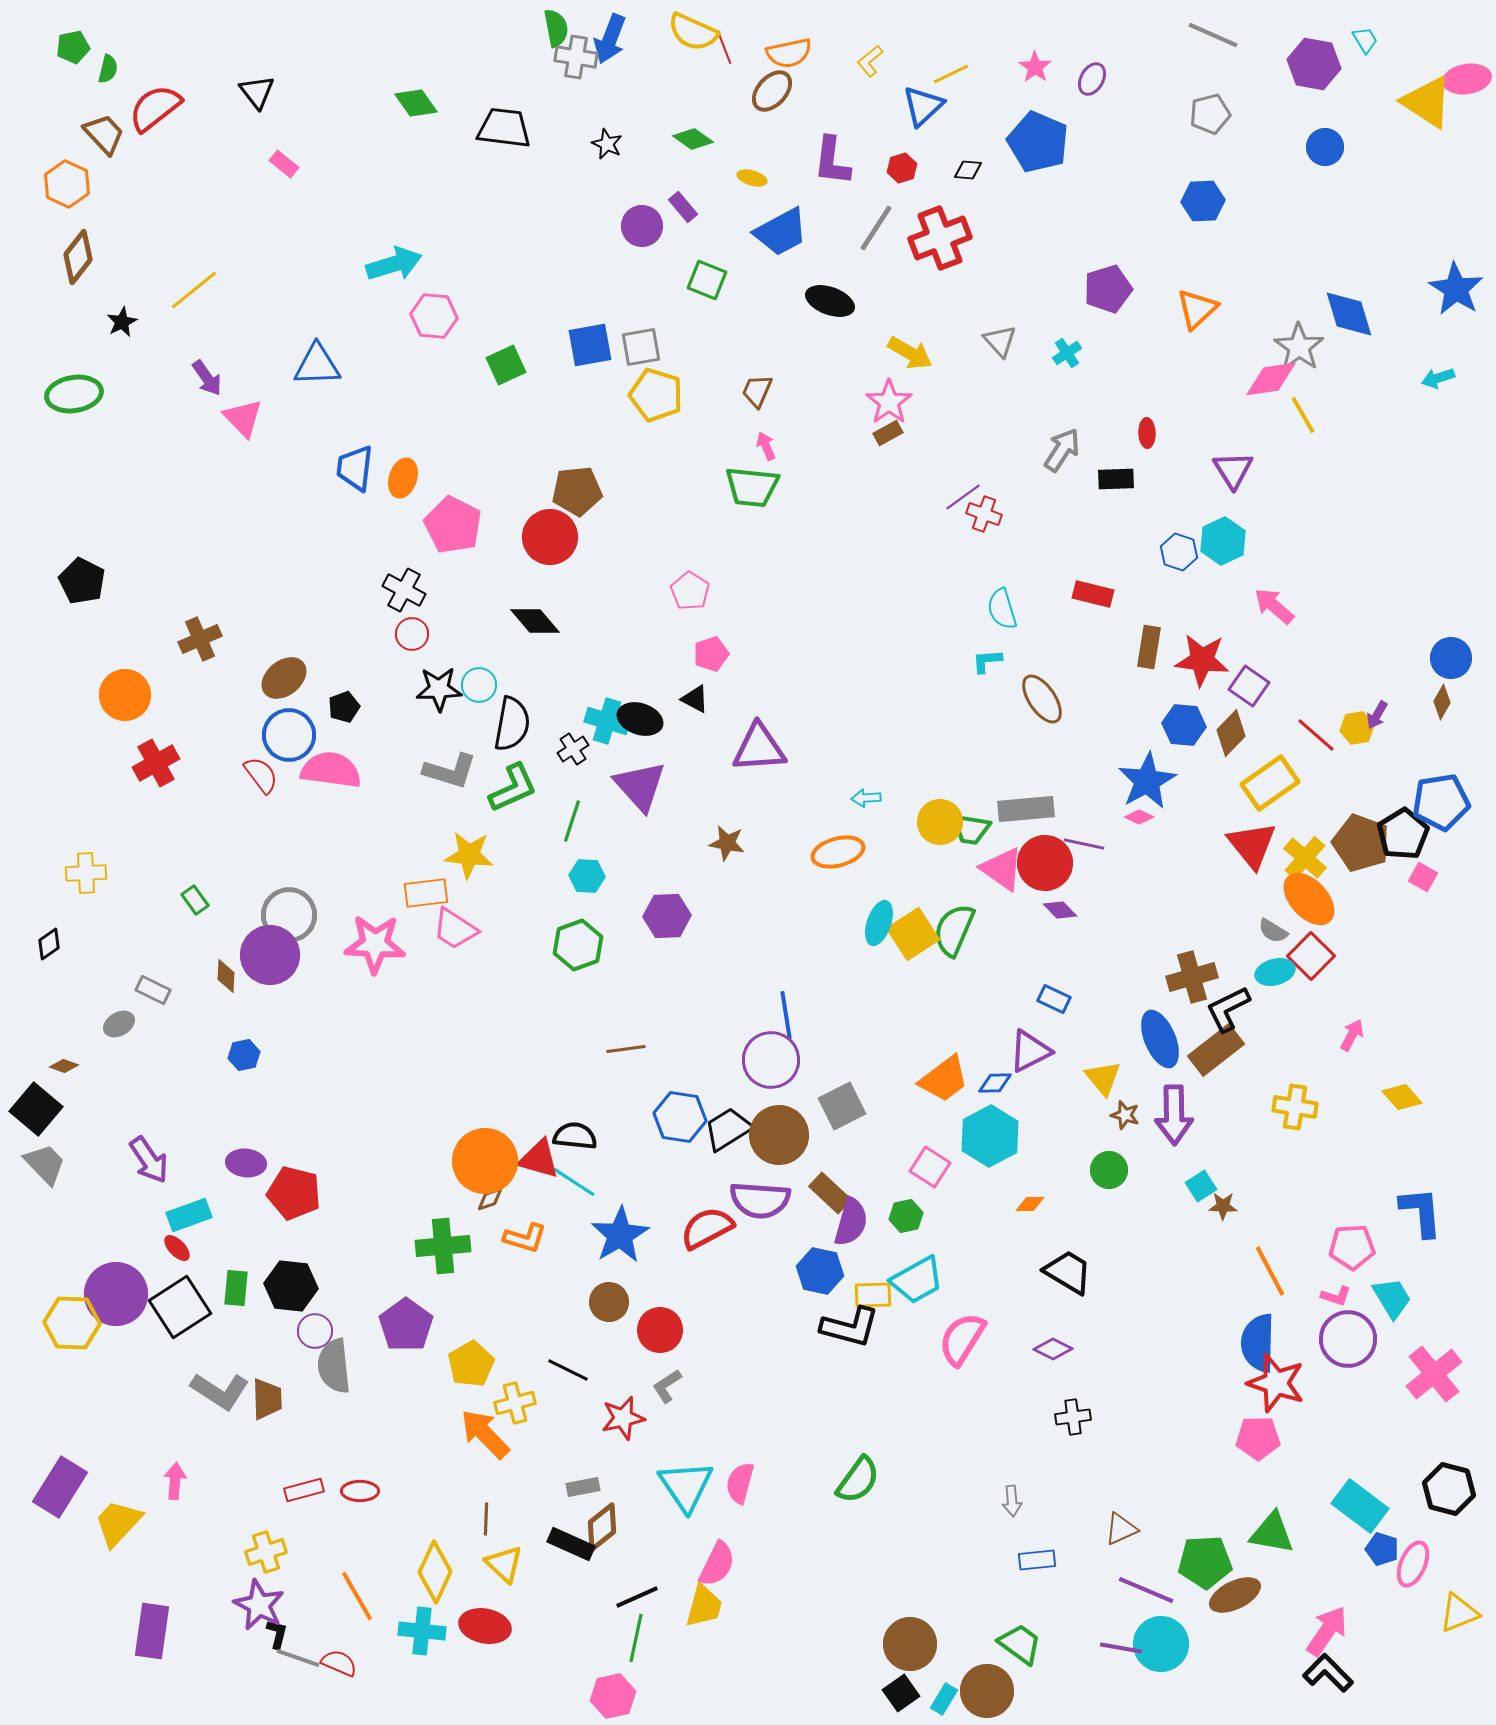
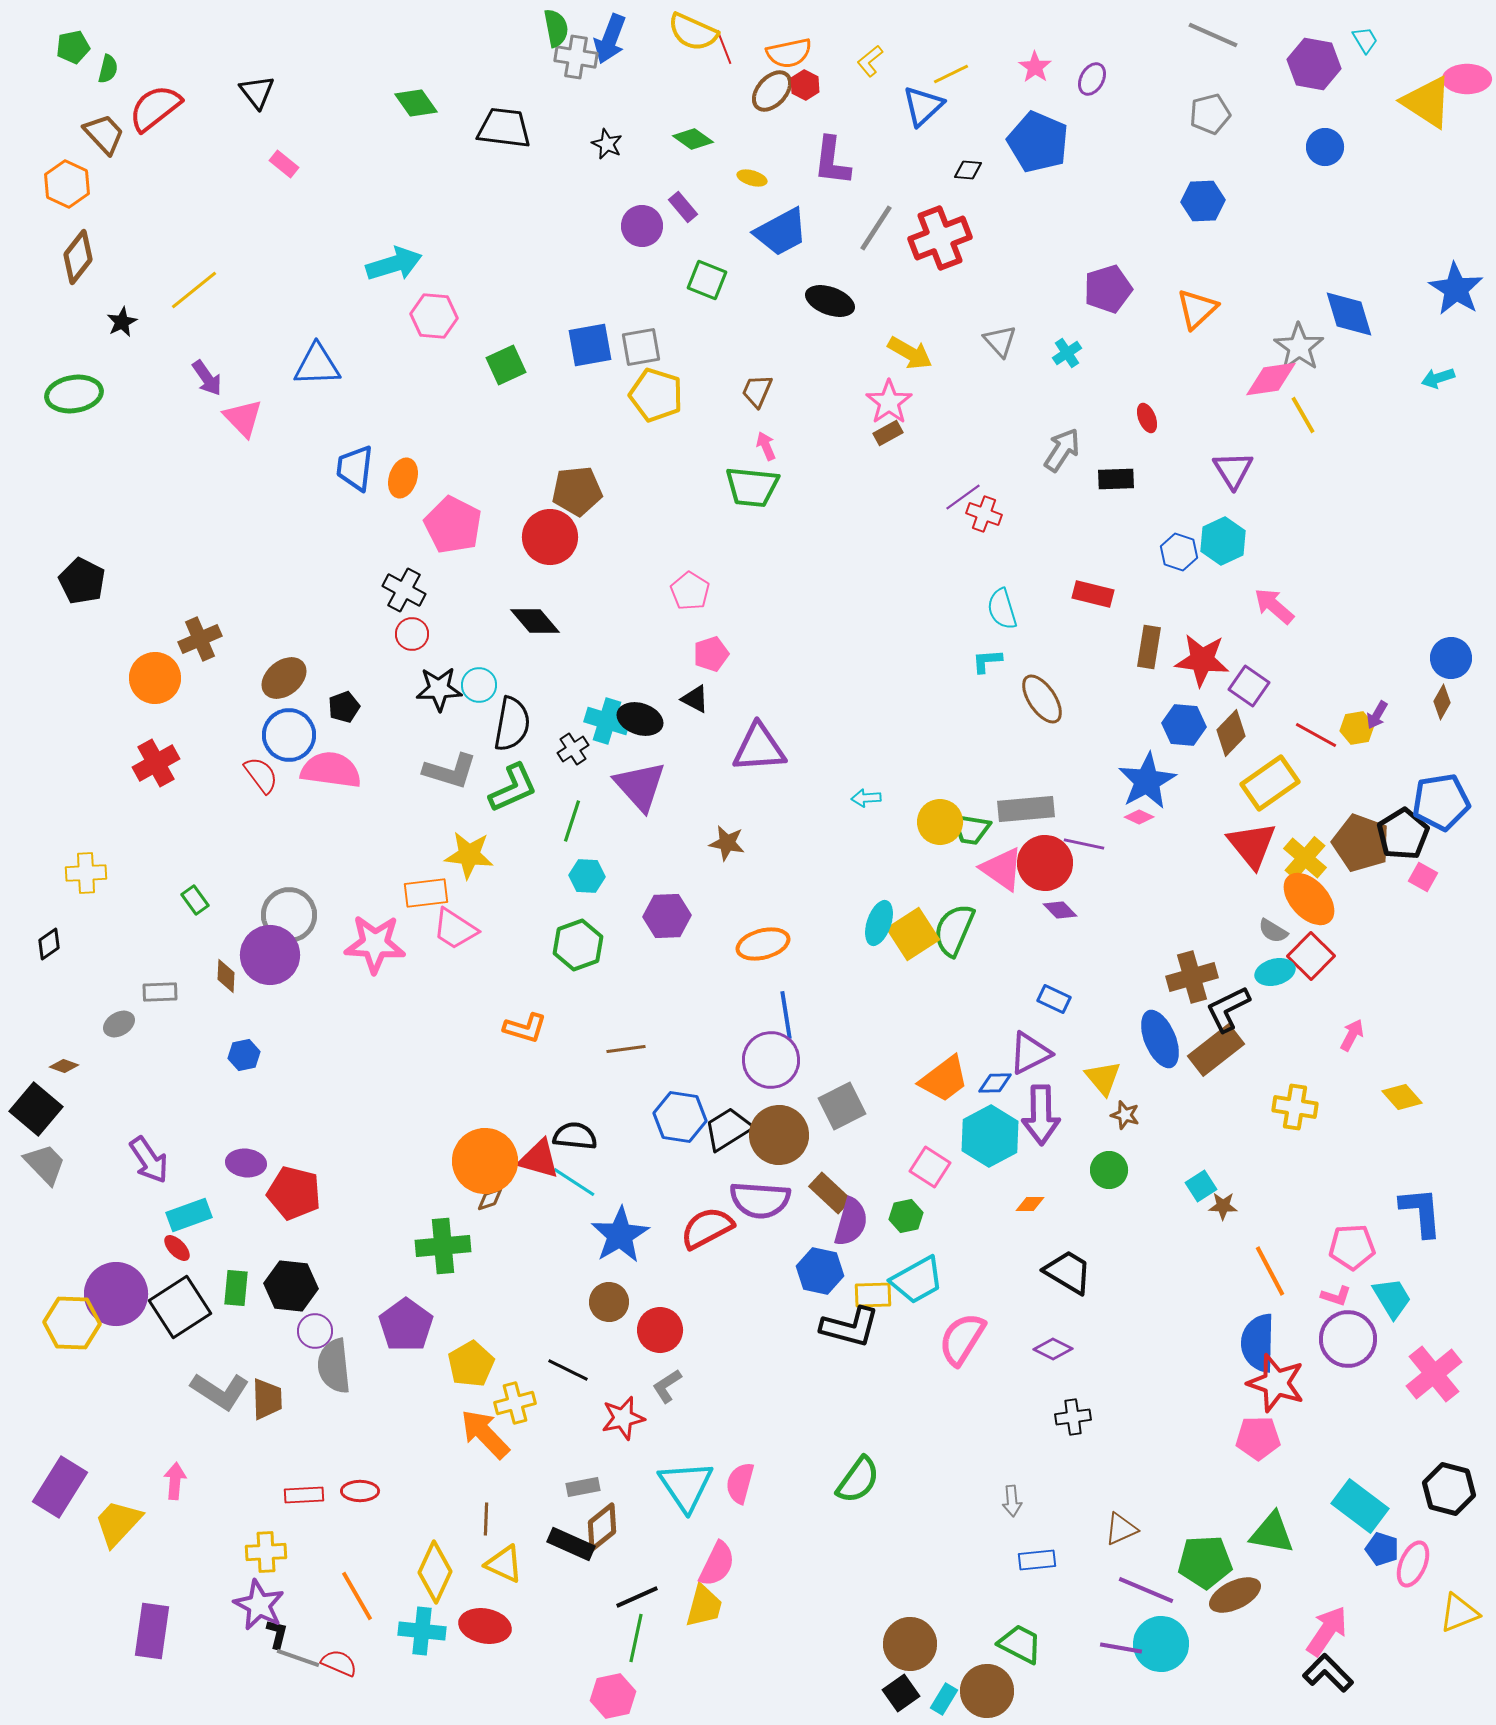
pink ellipse at (1467, 79): rotated 9 degrees clockwise
red hexagon at (902, 168): moved 97 px left, 83 px up; rotated 16 degrees counterclockwise
red ellipse at (1147, 433): moved 15 px up; rotated 20 degrees counterclockwise
orange circle at (125, 695): moved 30 px right, 17 px up
red line at (1316, 735): rotated 12 degrees counterclockwise
orange ellipse at (838, 852): moved 75 px left, 92 px down
gray rectangle at (153, 990): moved 7 px right, 2 px down; rotated 28 degrees counterclockwise
purple triangle at (1030, 1051): moved 2 px down
purple arrow at (1174, 1115): moved 133 px left
orange L-shape at (525, 1238): moved 210 px up
red rectangle at (304, 1490): moved 5 px down; rotated 12 degrees clockwise
yellow cross at (266, 1552): rotated 15 degrees clockwise
yellow triangle at (504, 1564): rotated 18 degrees counterclockwise
green trapezoid at (1020, 1644): rotated 9 degrees counterclockwise
